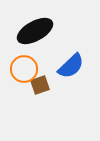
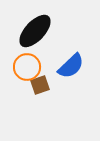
black ellipse: rotated 18 degrees counterclockwise
orange circle: moved 3 px right, 2 px up
